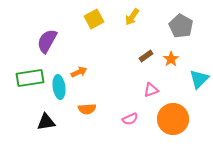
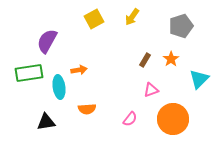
gray pentagon: rotated 25 degrees clockwise
brown rectangle: moved 1 px left, 4 px down; rotated 24 degrees counterclockwise
orange arrow: moved 2 px up; rotated 14 degrees clockwise
green rectangle: moved 1 px left, 5 px up
pink semicircle: rotated 28 degrees counterclockwise
